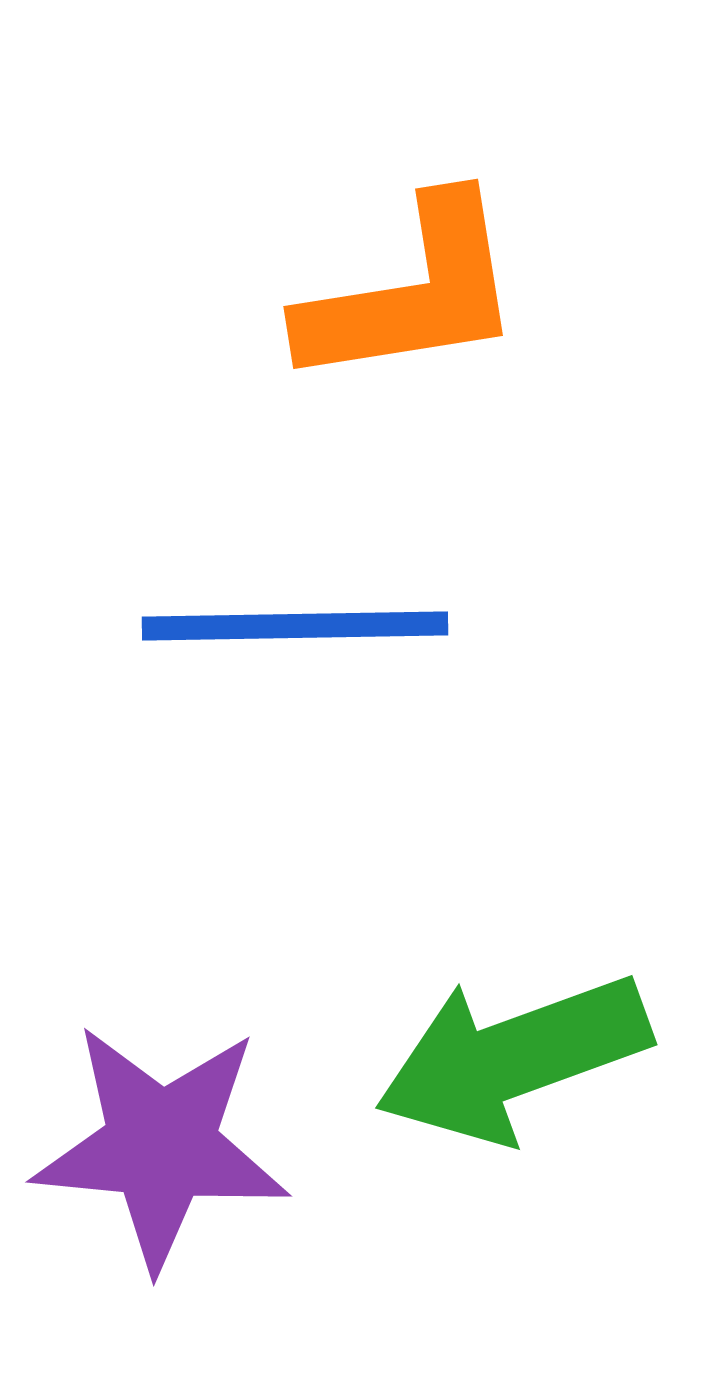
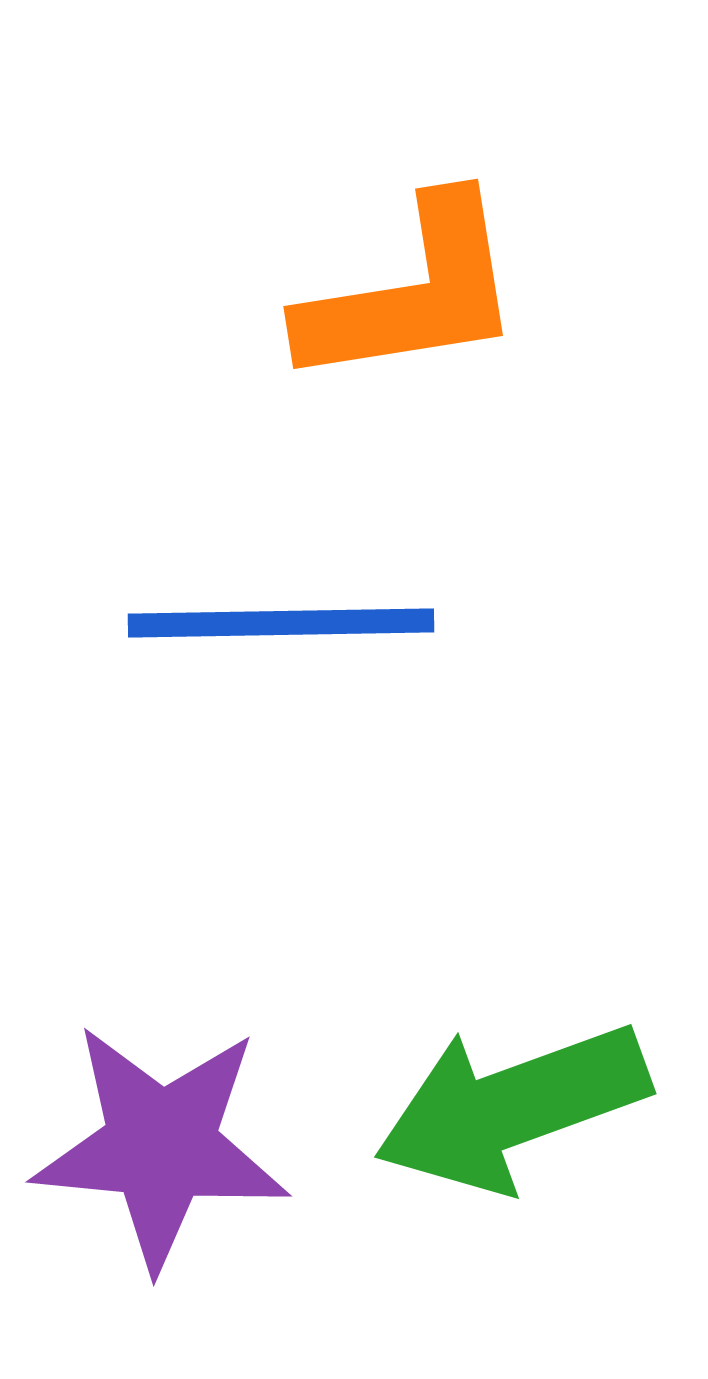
blue line: moved 14 px left, 3 px up
green arrow: moved 1 px left, 49 px down
